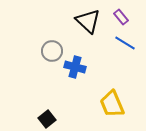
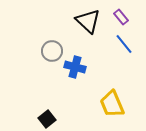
blue line: moved 1 px left, 1 px down; rotated 20 degrees clockwise
